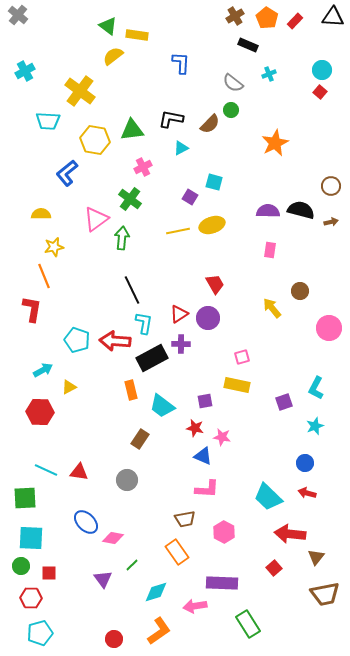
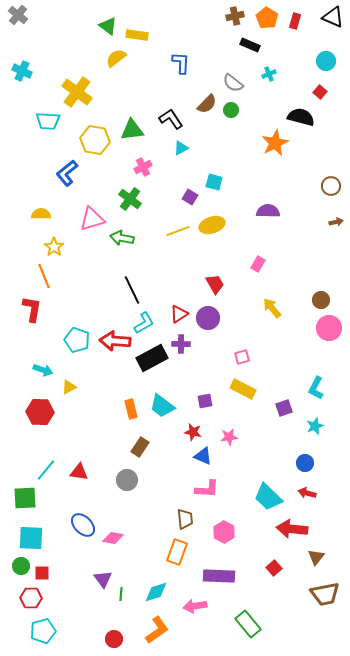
brown cross at (235, 16): rotated 18 degrees clockwise
black triangle at (333, 17): rotated 20 degrees clockwise
red rectangle at (295, 21): rotated 28 degrees counterclockwise
black rectangle at (248, 45): moved 2 px right
yellow semicircle at (113, 56): moved 3 px right, 2 px down
cyan circle at (322, 70): moved 4 px right, 9 px up
cyan cross at (25, 71): moved 3 px left; rotated 36 degrees counterclockwise
yellow cross at (80, 91): moved 3 px left, 1 px down
black L-shape at (171, 119): rotated 45 degrees clockwise
brown semicircle at (210, 124): moved 3 px left, 20 px up
black semicircle at (301, 210): moved 93 px up
pink triangle at (96, 219): moved 4 px left; rotated 20 degrees clockwise
brown arrow at (331, 222): moved 5 px right
yellow line at (178, 231): rotated 10 degrees counterclockwise
green arrow at (122, 238): rotated 85 degrees counterclockwise
yellow star at (54, 247): rotated 24 degrees counterclockwise
pink rectangle at (270, 250): moved 12 px left, 14 px down; rotated 21 degrees clockwise
brown circle at (300, 291): moved 21 px right, 9 px down
cyan L-shape at (144, 323): rotated 50 degrees clockwise
cyan arrow at (43, 370): rotated 48 degrees clockwise
yellow rectangle at (237, 385): moved 6 px right, 4 px down; rotated 15 degrees clockwise
orange rectangle at (131, 390): moved 19 px down
purple square at (284, 402): moved 6 px down
red star at (195, 428): moved 2 px left, 4 px down
pink star at (222, 437): moved 7 px right; rotated 18 degrees counterclockwise
brown rectangle at (140, 439): moved 8 px down
cyan line at (46, 470): rotated 75 degrees counterclockwise
brown trapezoid at (185, 519): rotated 85 degrees counterclockwise
blue ellipse at (86, 522): moved 3 px left, 3 px down
red arrow at (290, 534): moved 2 px right, 5 px up
orange rectangle at (177, 552): rotated 55 degrees clockwise
green line at (132, 565): moved 11 px left, 29 px down; rotated 40 degrees counterclockwise
red square at (49, 573): moved 7 px left
purple rectangle at (222, 583): moved 3 px left, 7 px up
green rectangle at (248, 624): rotated 8 degrees counterclockwise
orange L-shape at (159, 631): moved 2 px left, 1 px up
cyan pentagon at (40, 633): moved 3 px right, 2 px up
